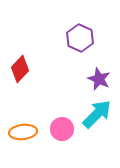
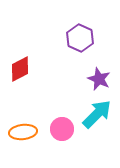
red diamond: rotated 20 degrees clockwise
